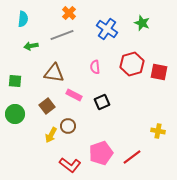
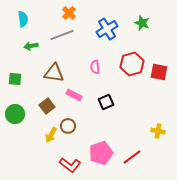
cyan semicircle: rotated 14 degrees counterclockwise
blue cross: rotated 25 degrees clockwise
green square: moved 2 px up
black square: moved 4 px right
